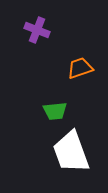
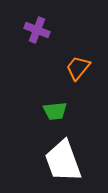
orange trapezoid: moved 2 px left; rotated 32 degrees counterclockwise
white trapezoid: moved 8 px left, 9 px down
